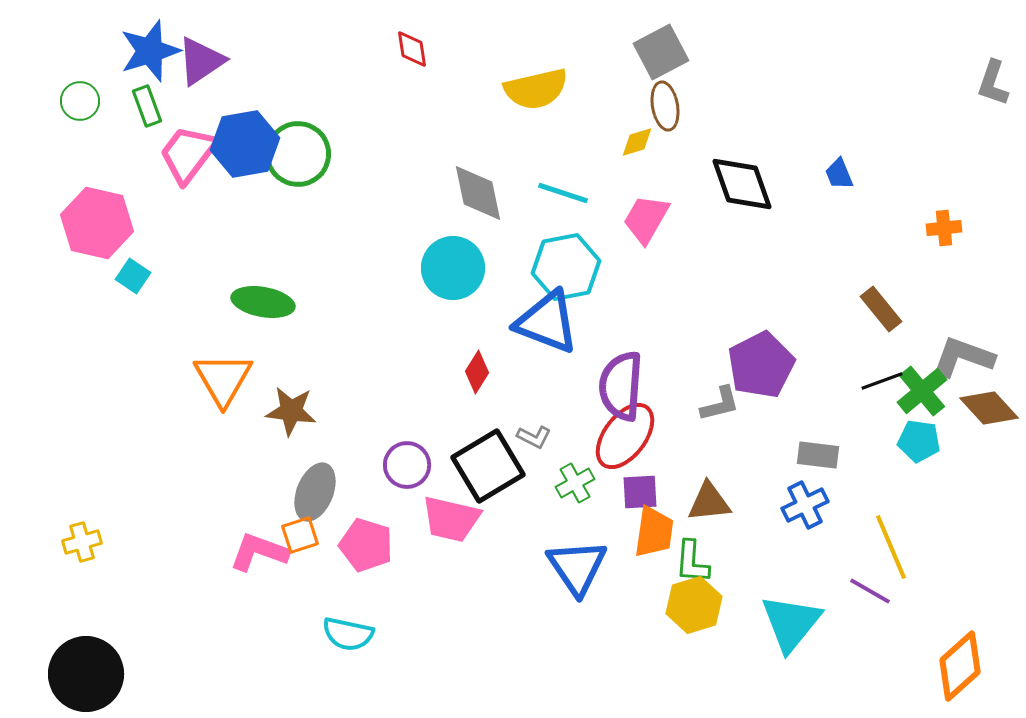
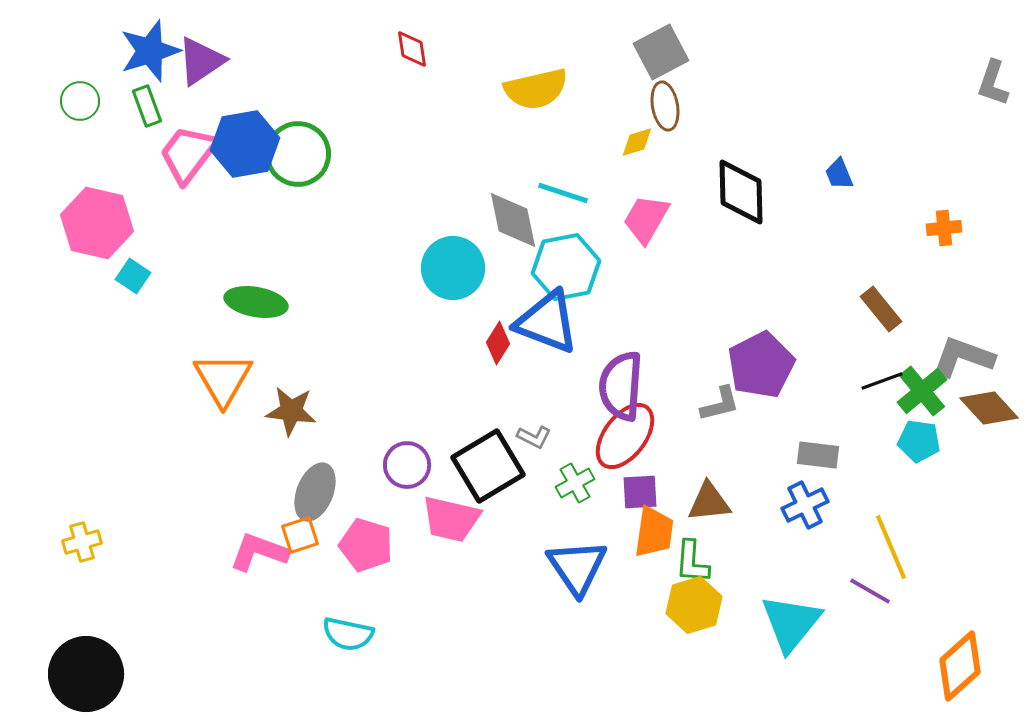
black diamond at (742, 184): moved 1 px left, 8 px down; rotated 18 degrees clockwise
gray diamond at (478, 193): moved 35 px right, 27 px down
green ellipse at (263, 302): moved 7 px left
red diamond at (477, 372): moved 21 px right, 29 px up
